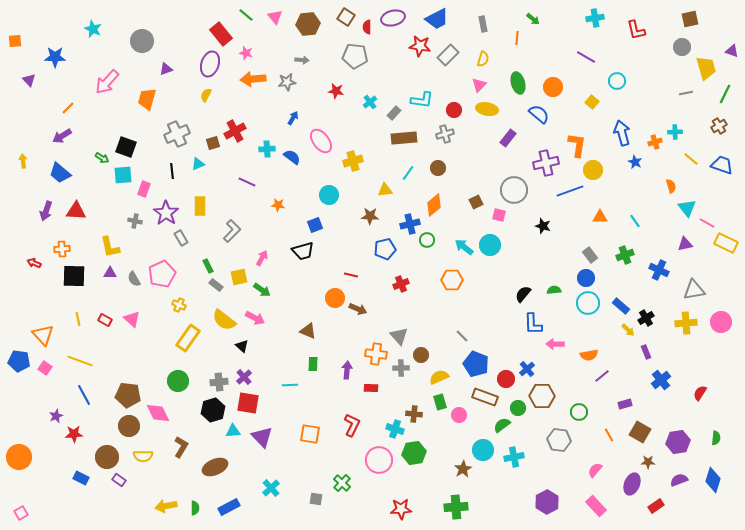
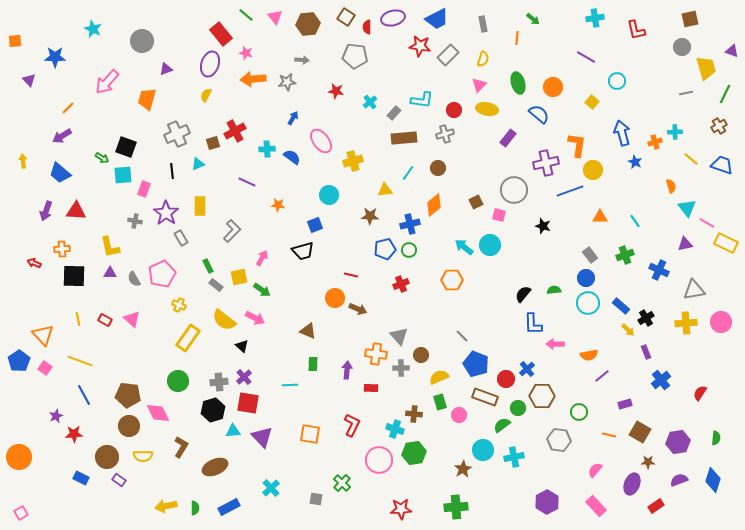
green circle at (427, 240): moved 18 px left, 10 px down
blue pentagon at (19, 361): rotated 30 degrees clockwise
orange line at (609, 435): rotated 48 degrees counterclockwise
